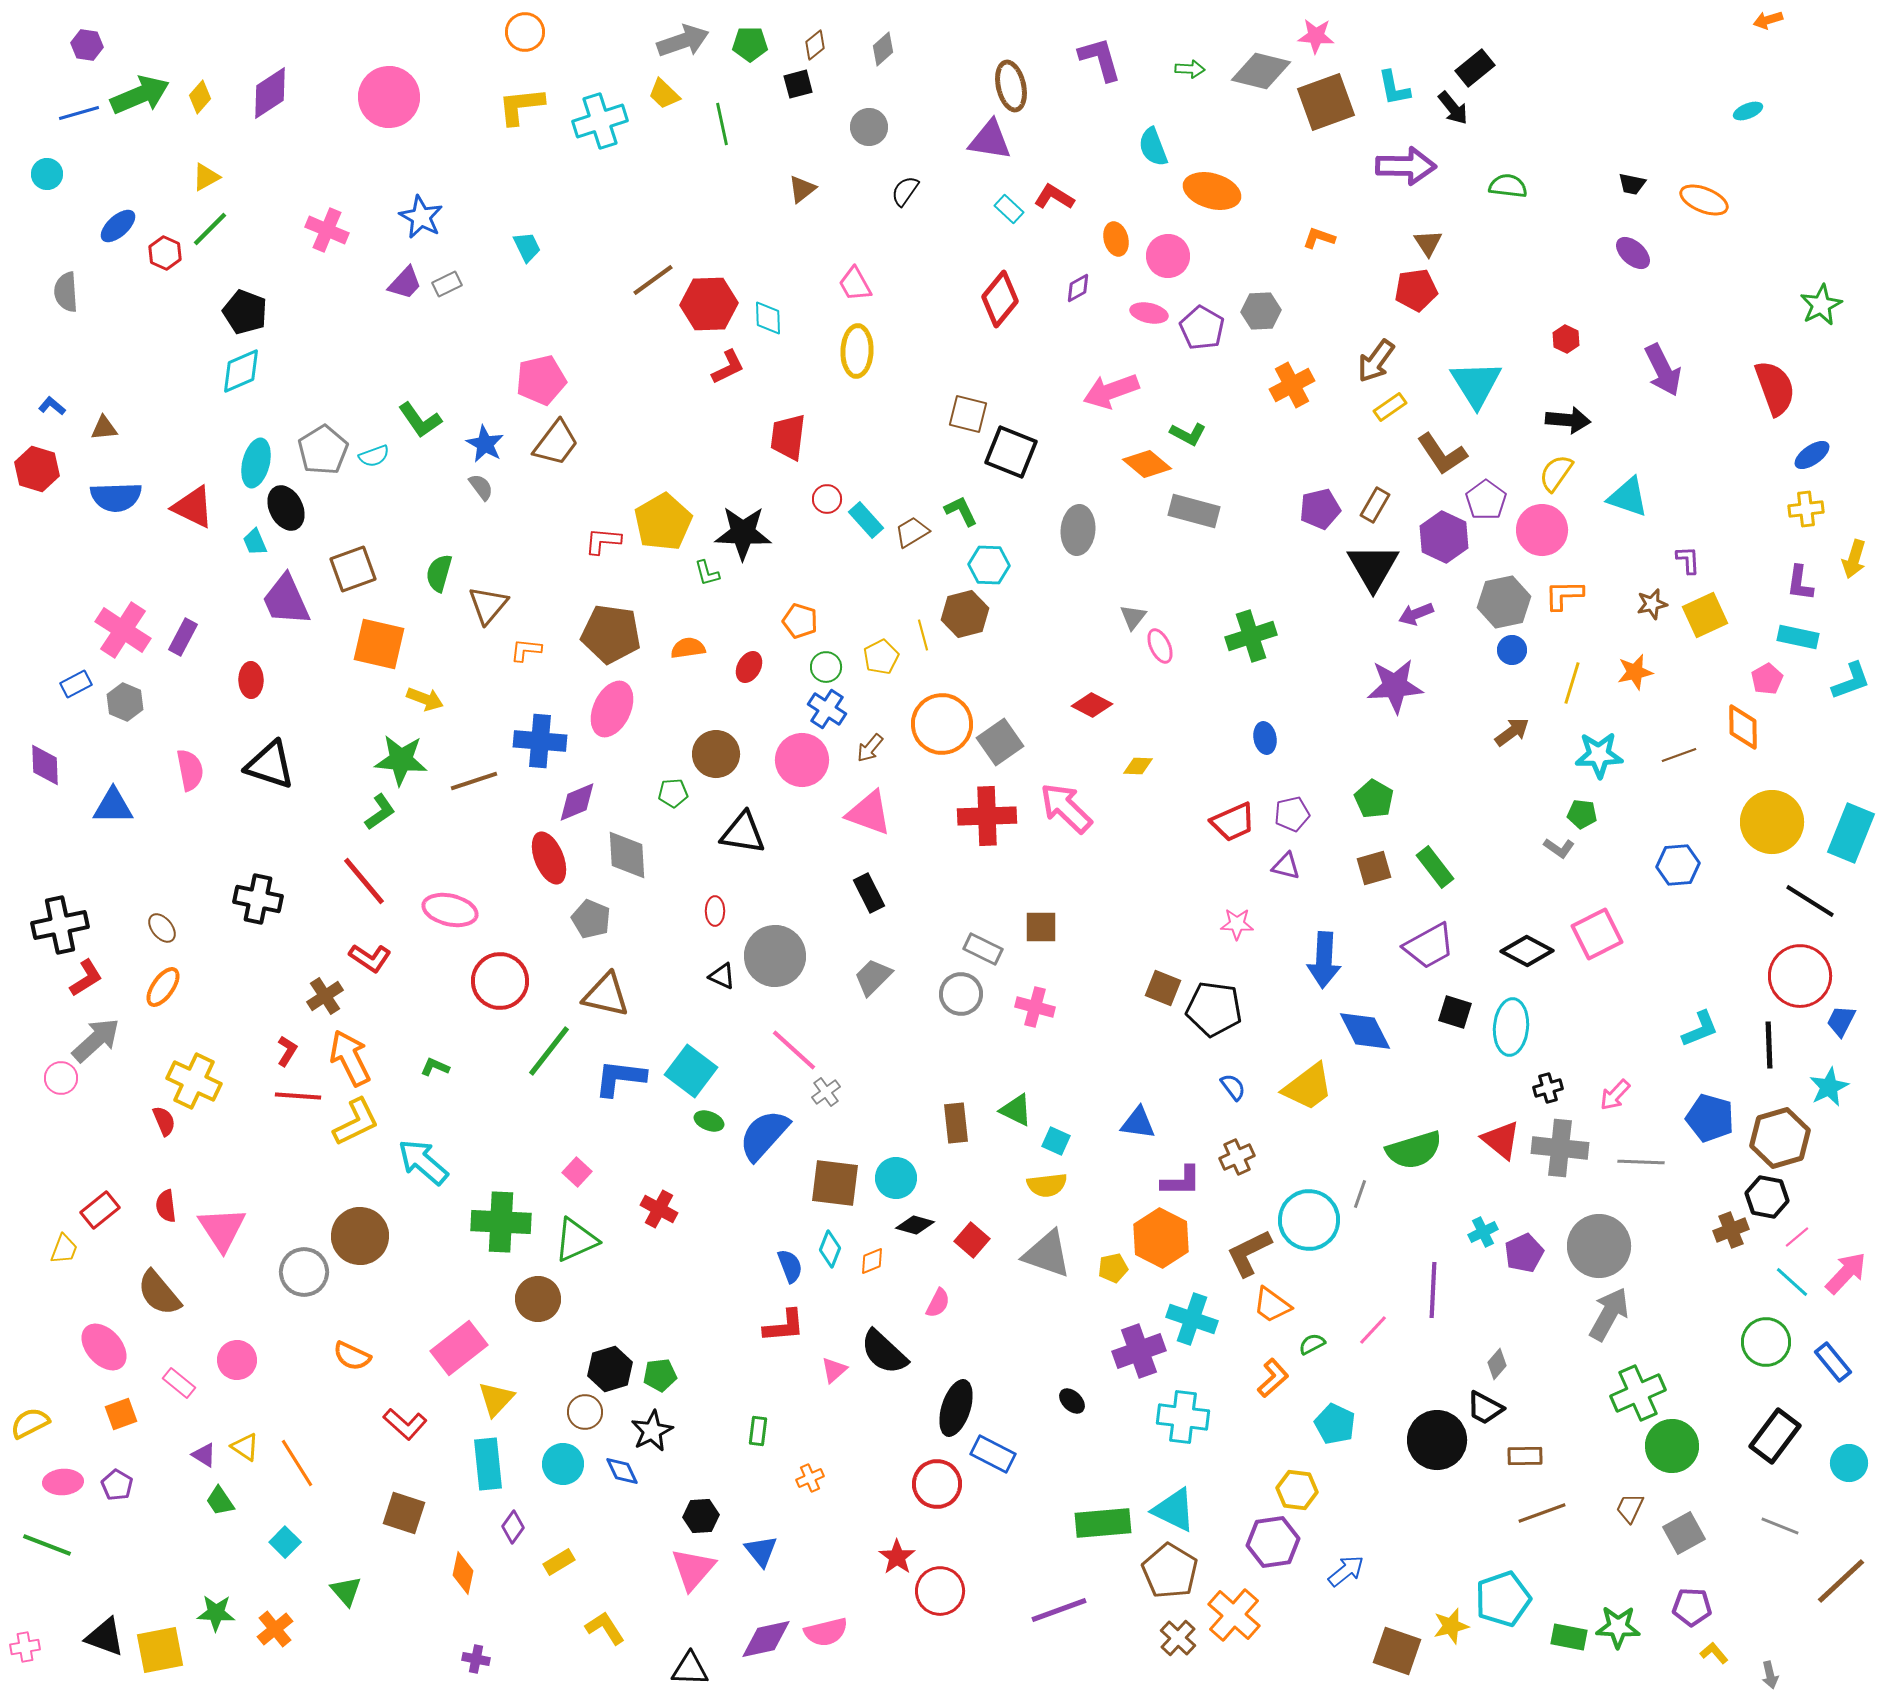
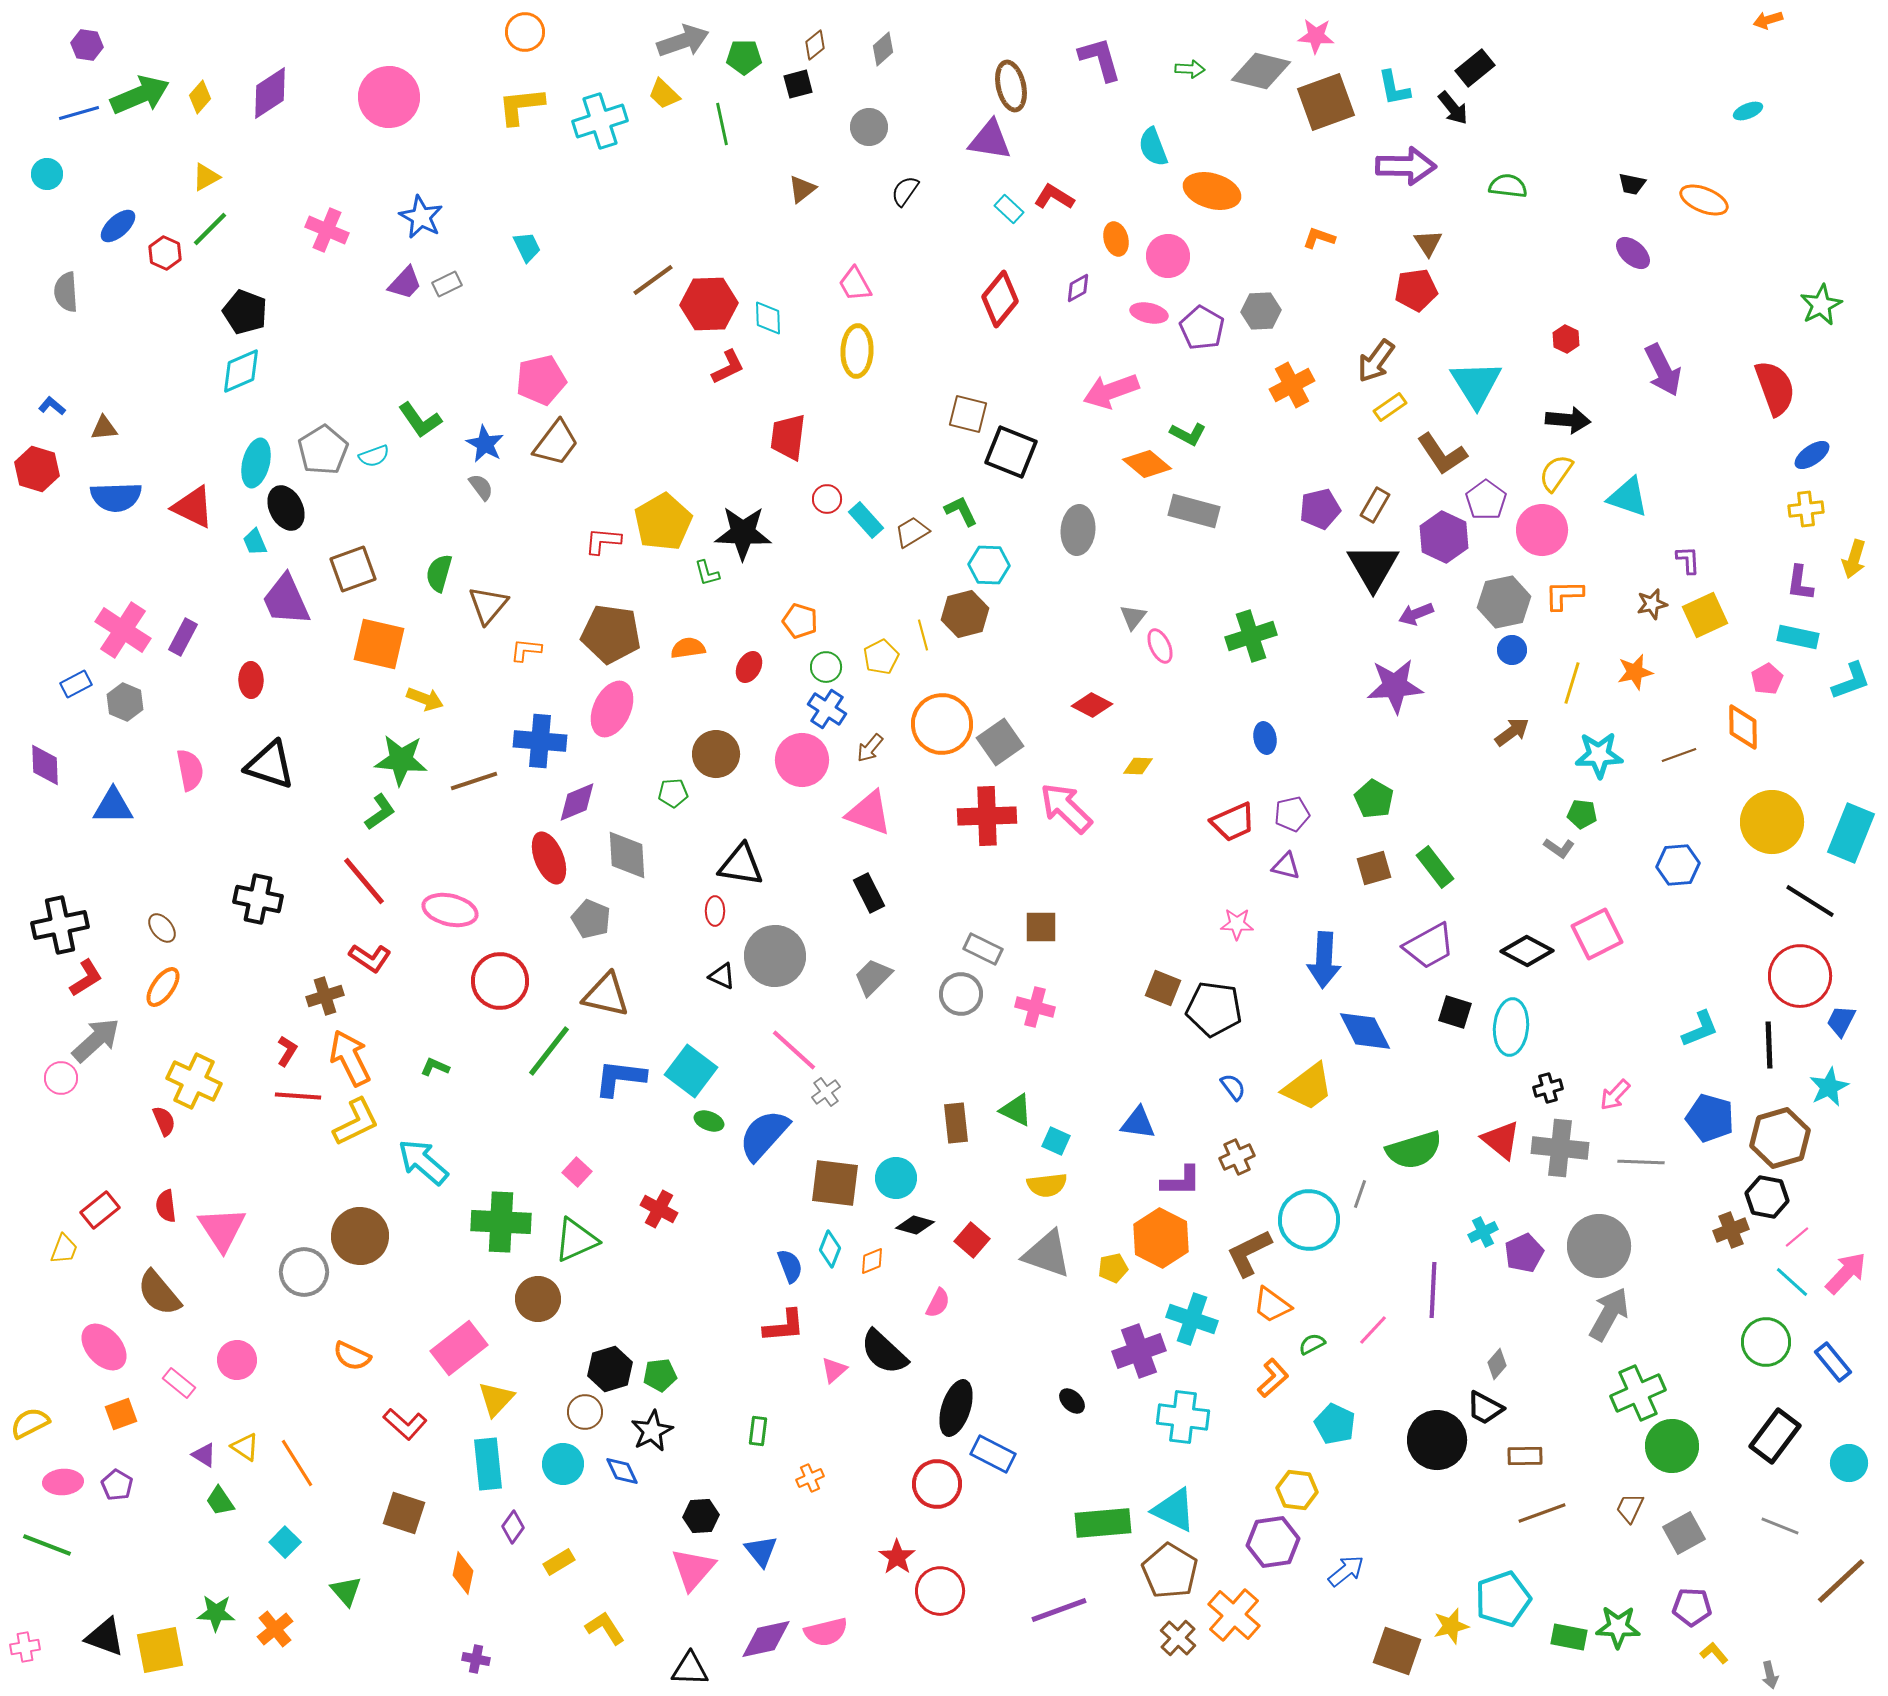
green pentagon at (750, 44): moved 6 px left, 13 px down
black triangle at (743, 833): moved 2 px left, 32 px down
brown cross at (325, 996): rotated 15 degrees clockwise
